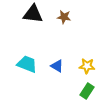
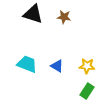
black triangle: rotated 10 degrees clockwise
